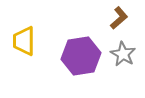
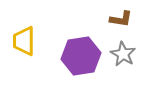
brown L-shape: moved 2 px right, 1 px down; rotated 50 degrees clockwise
